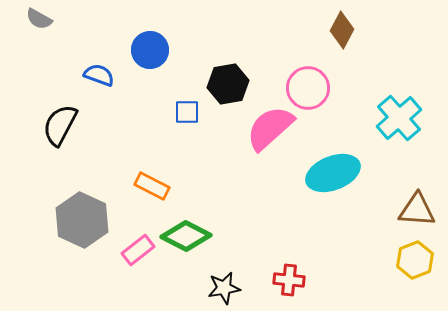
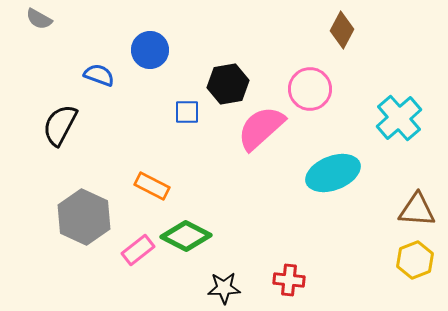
pink circle: moved 2 px right, 1 px down
pink semicircle: moved 9 px left
gray hexagon: moved 2 px right, 3 px up
black star: rotated 8 degrees clockwise
